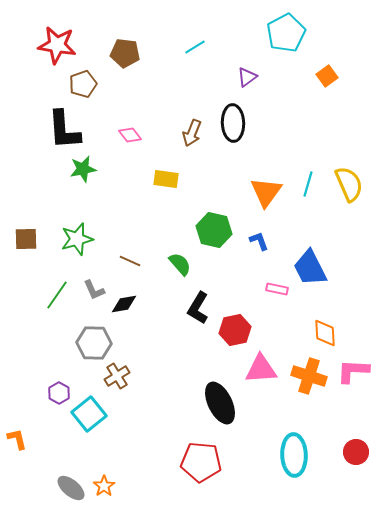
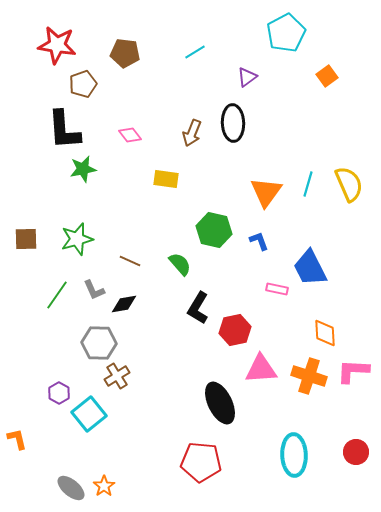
cyan line at (195, 47): moved 5 px down
gray hexagon at (94, 343): moved 5 px right
